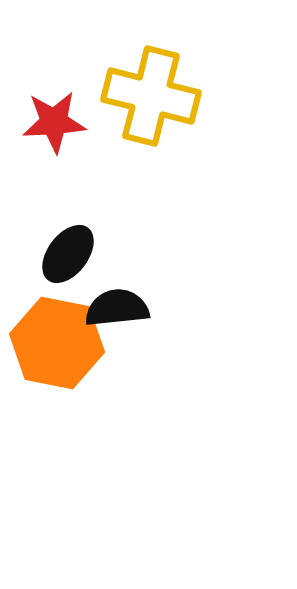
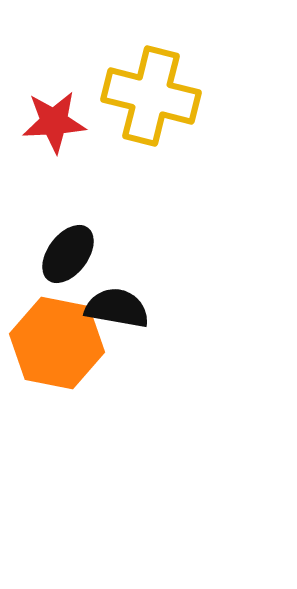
black semicircle: rotated 16 degrees clockwise
